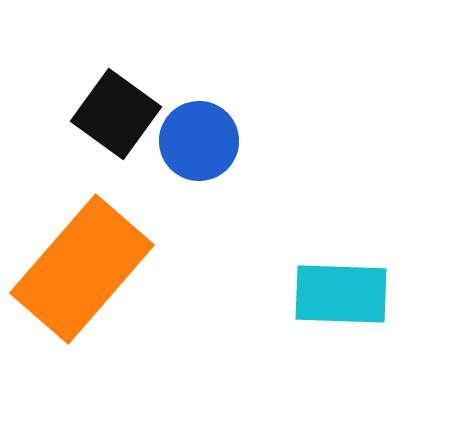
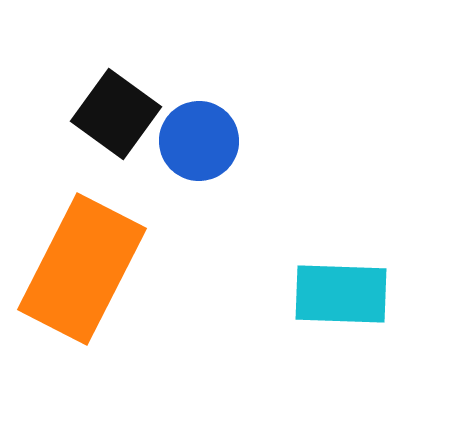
orange rectangle: rotated 14 degrees counterclockwise
